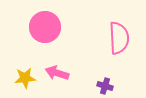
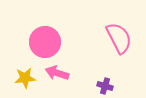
pink circle: moved 15 px down
pink semicircle: rotated 24 degrees counterclockwise
